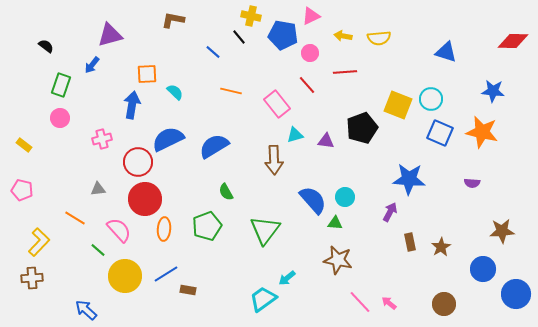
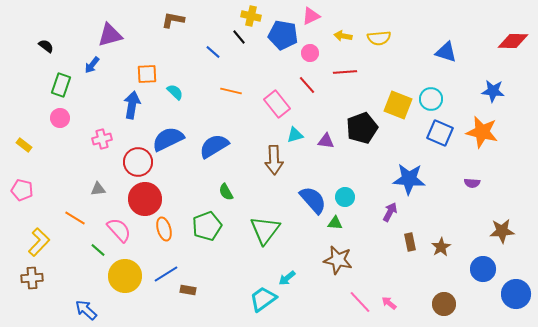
orange ellipse at (164, 229): rotated 20 degrees counterclockwise
